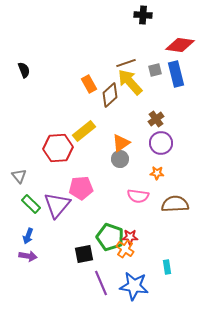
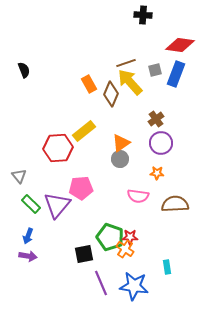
blue rectangle: rotated 35 degrees clockwise
brown diamond: moved 1 px right, 1 px up; rotated 25 degrees counterclockwise
